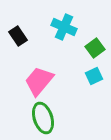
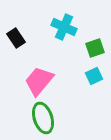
black rectangle: moved 2 px left, 2 px down
green square: rotated 18 degrees clockwise
